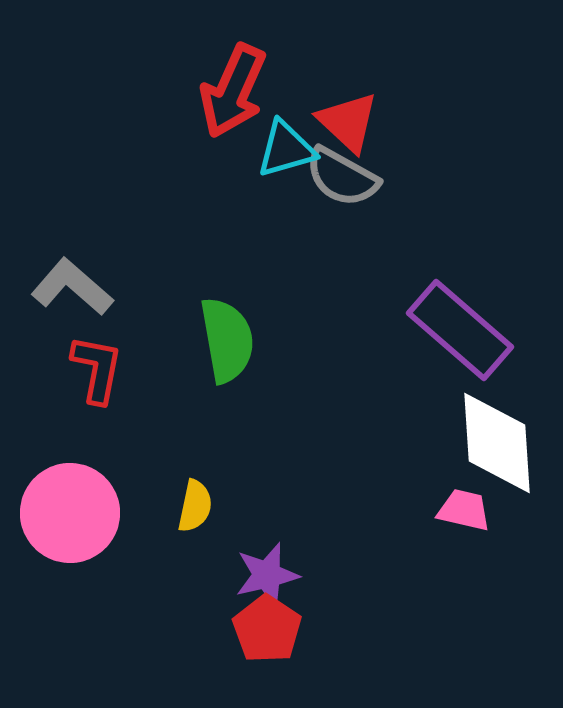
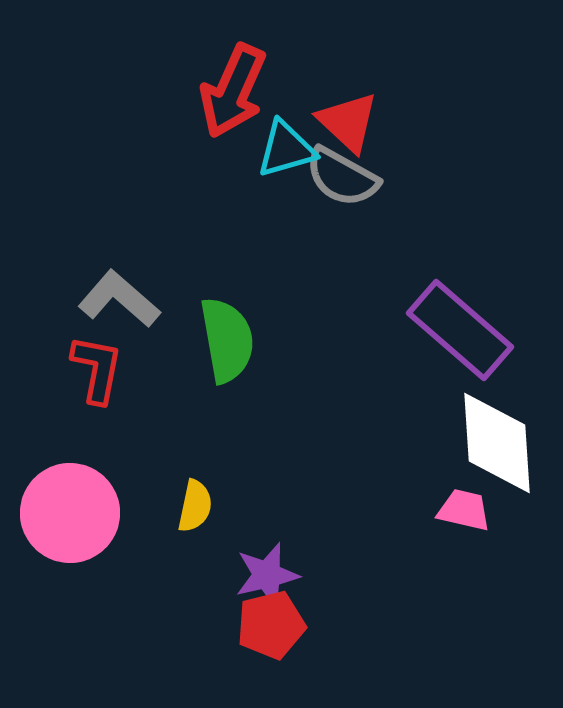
gray L-shape: moved 47 px right, 12 px down
red pentagon: moved 4 px right, 4 px up; rotated 24 degrees clockwise
